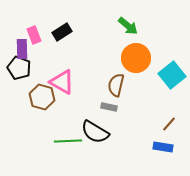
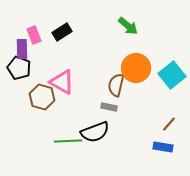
orange circle: moved 10 px down
black semicircle: rotated 52 degrees counterclockwise
